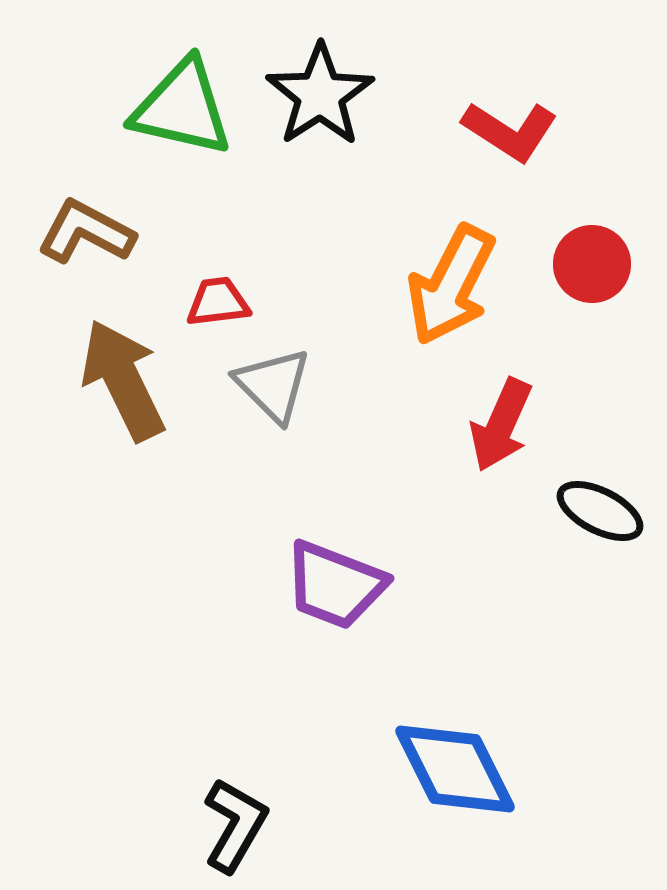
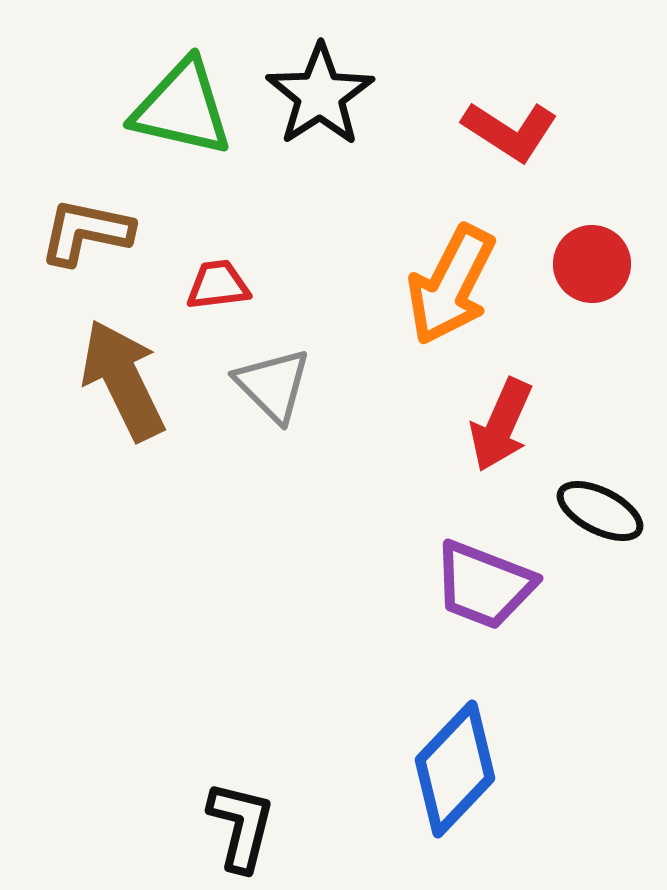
brown L-shape: rotated 16 degrees counterclockwise
red trapezoid: moved 17 px up
purple trapezoid: moved 149 px right
blue diamond: rotated 70 degrees clockwise
black L-shape: moved 6 px right, 1 px down; rotated 16 degrees counterclockwise
